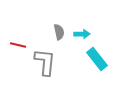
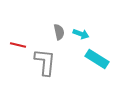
cyan arrow: moved 1 px left; rotated 21 degrees clockwise
cyan rectangle: rotated 20 degrees counterclockwise
